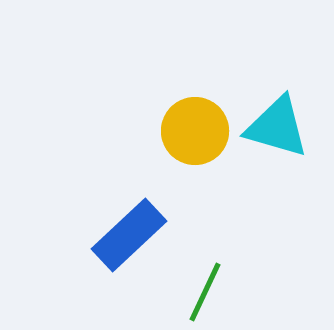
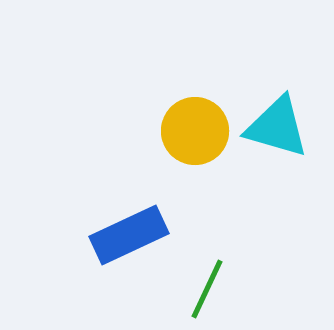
blue rectangle: rotated 18 degrees clockwise
green line: moved 2 px right, 3 px up
